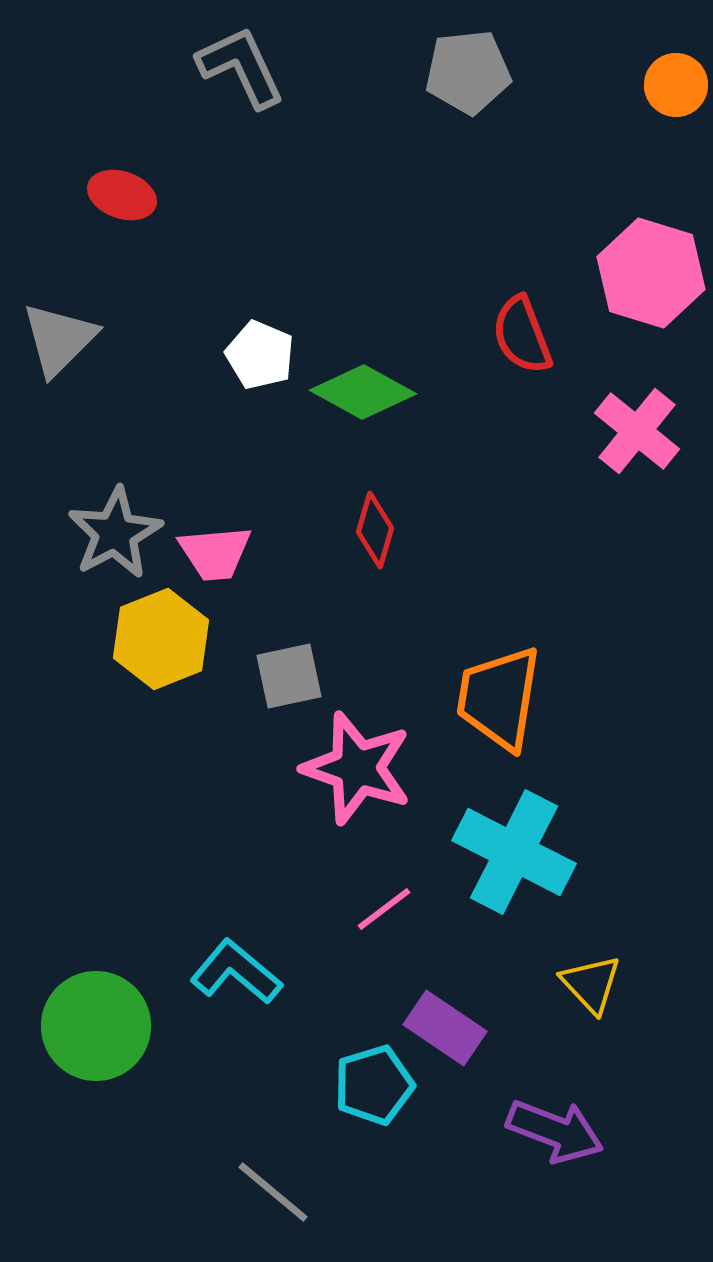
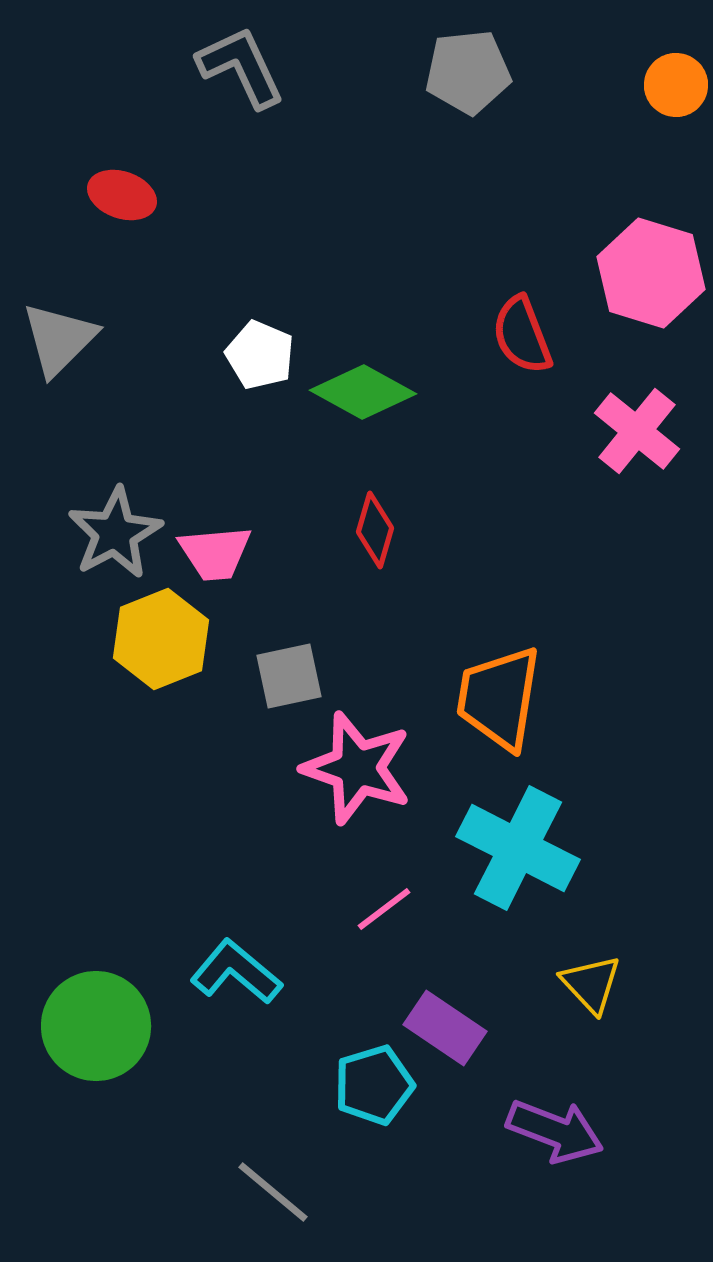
cyan cross: moved 4 px right, 4 px up
